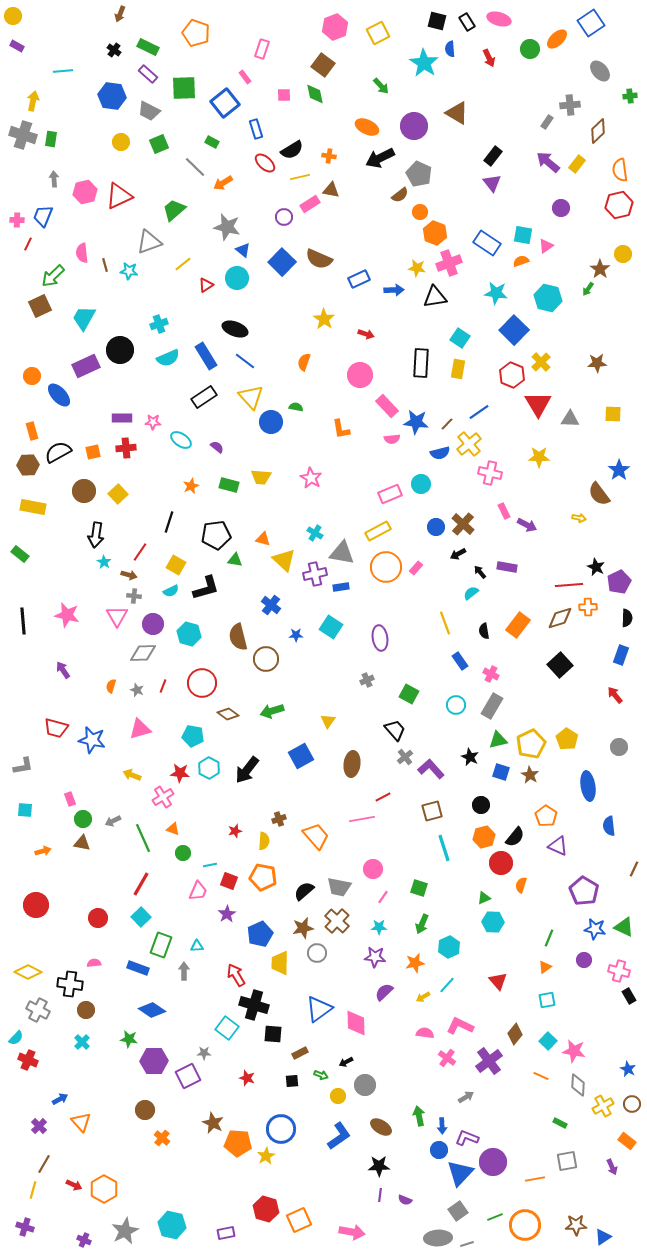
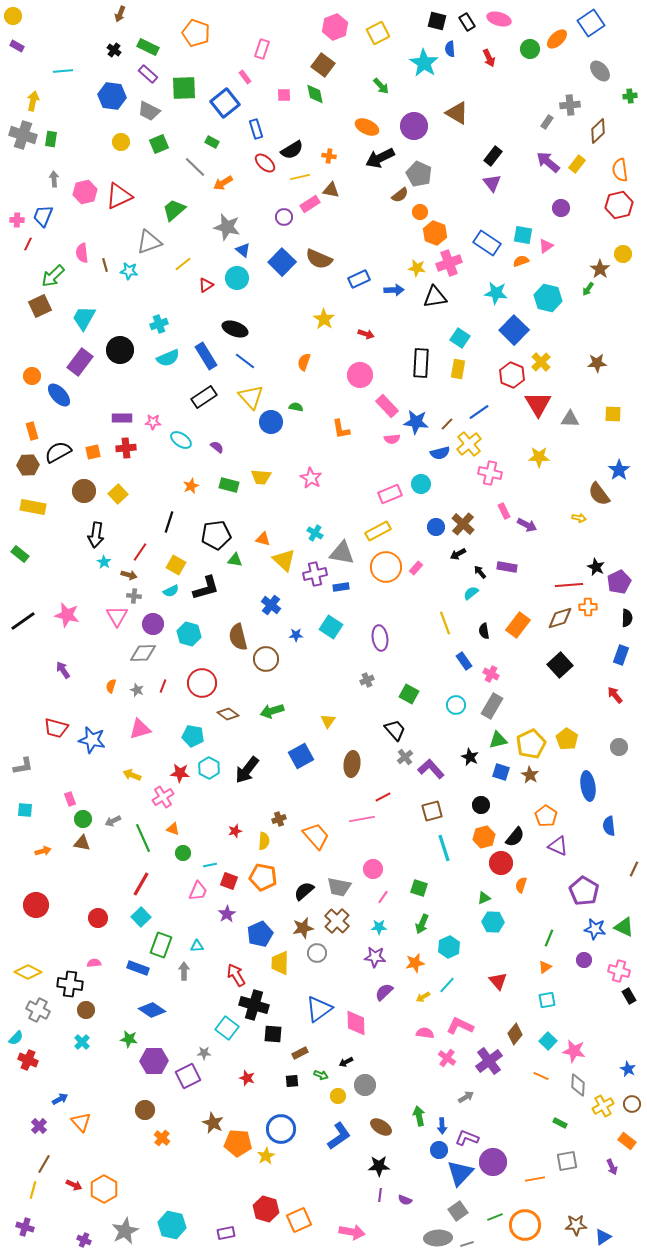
purple rectangle at (86, 366): moved 6 px left, 4 px up; rotated 28 degrees counterclockwise
black line at (23, 621): rotated 60 degrees clockwise
blue rectangle at (460, 661): moved 4 px right
